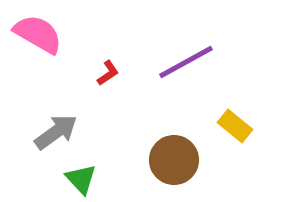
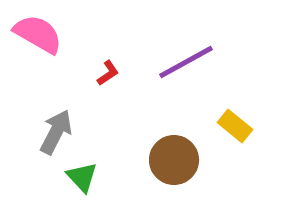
gray arrow: rotated 27 degrees counterclockwise
green triangle: moved 1 px right, 2 px up
